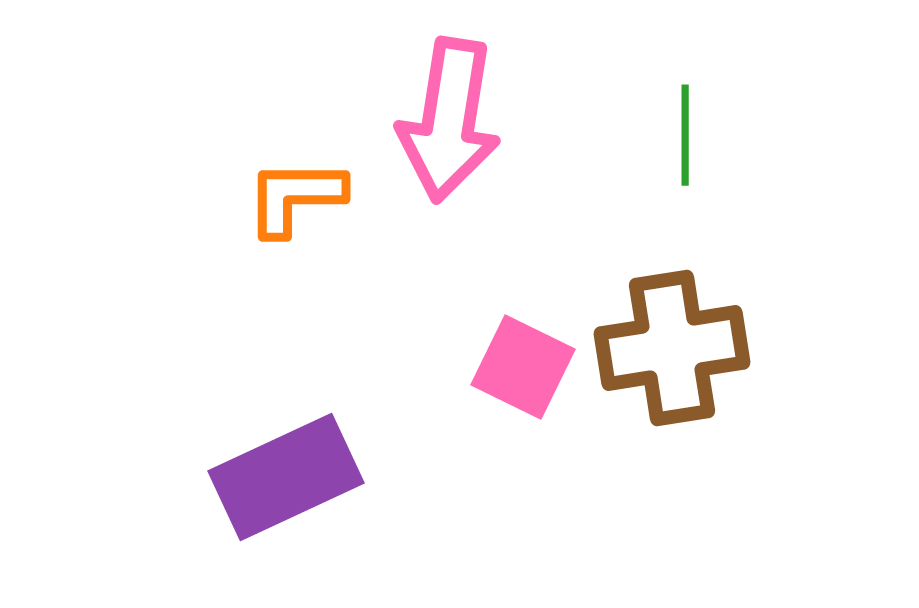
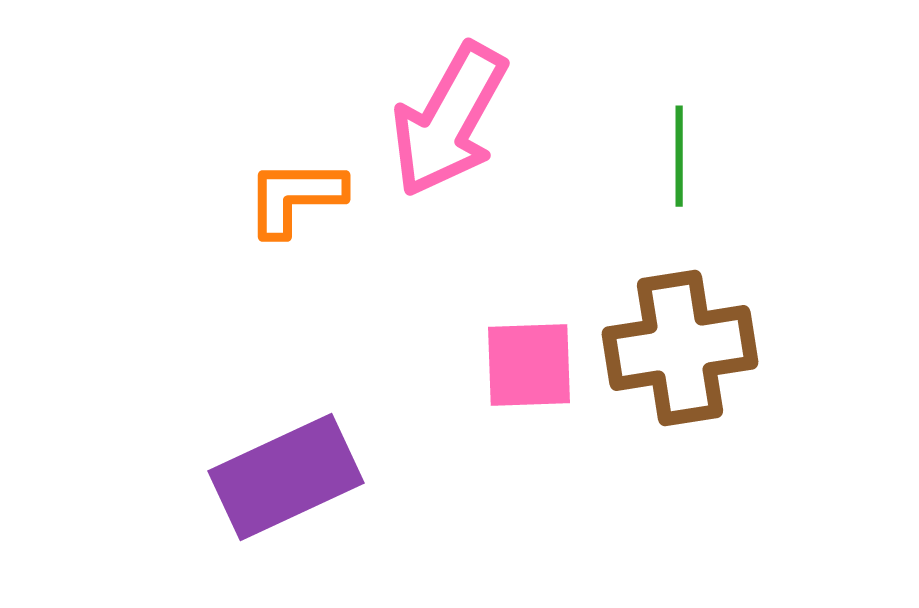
pink arrow: rotated 20 degrees clockwise
green line: moved 6 px left, 21 px down
brown cross: moved 8 px right
pink square: moved 6 px right, 2 px up; rotated 28 degrees counterclockwise
